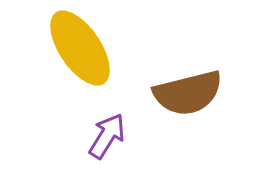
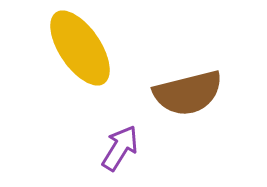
purple arrow: moved 13 px right, 12 px down
